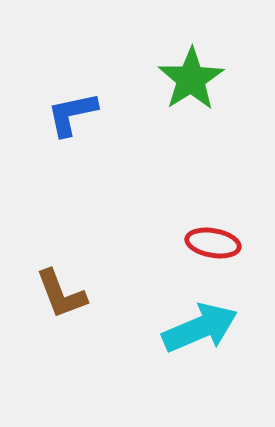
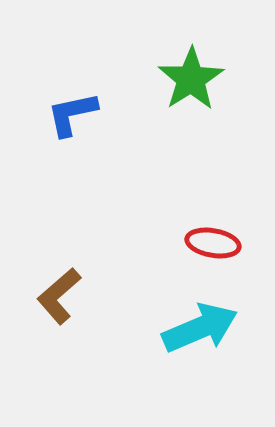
brown L-shape: moved 2 px left, 2 px down; rotated 70 degrees clockwise
